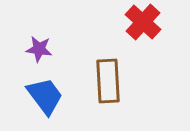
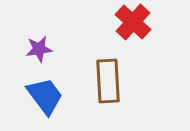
red cross: moved 10 px left
purple star: rotated 16 degrees counterclockwise
